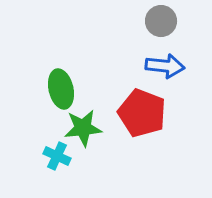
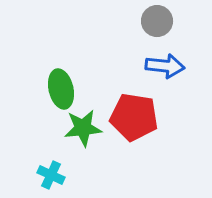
gray circle: moved 4 px left
red pentagon: moved 8 px left, 4 px down; rotated 12 degrees counterclockwise
cyan cross: moved 6 px left, 19 px down
